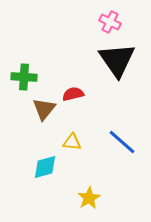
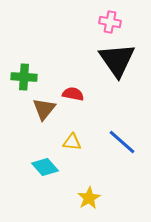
pink cross: rotated 15 degrees counterclockwise
red semicircle: rotated 25 degrees clockwise
cyan diamond: rotated 64 degrees clockwise
